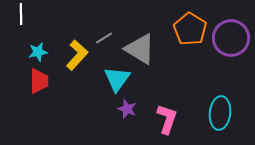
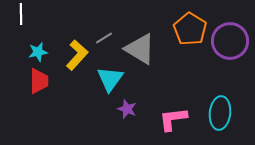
purple circle: moved 1 px left, 3 px down
cyan triangle: moved 7 px left
pink L-shape: moved 6 px right; rotated 116 degrees counterclockwise
